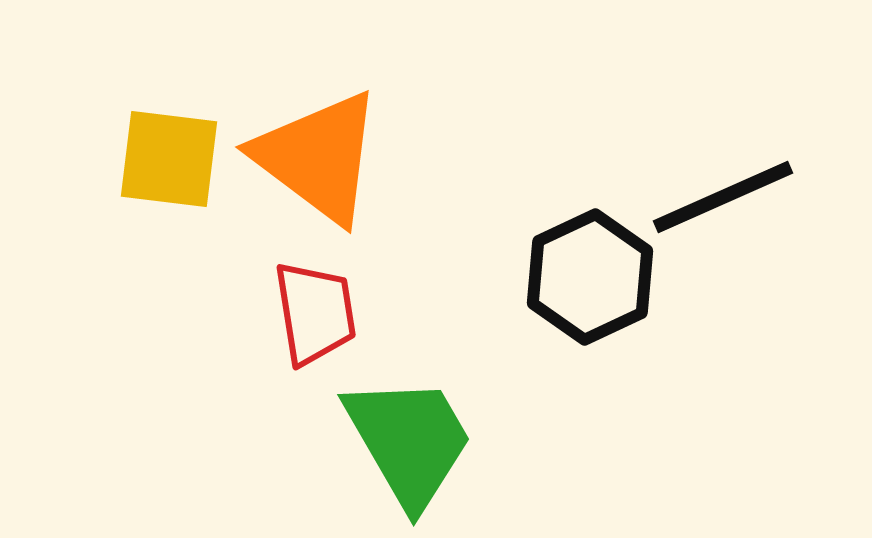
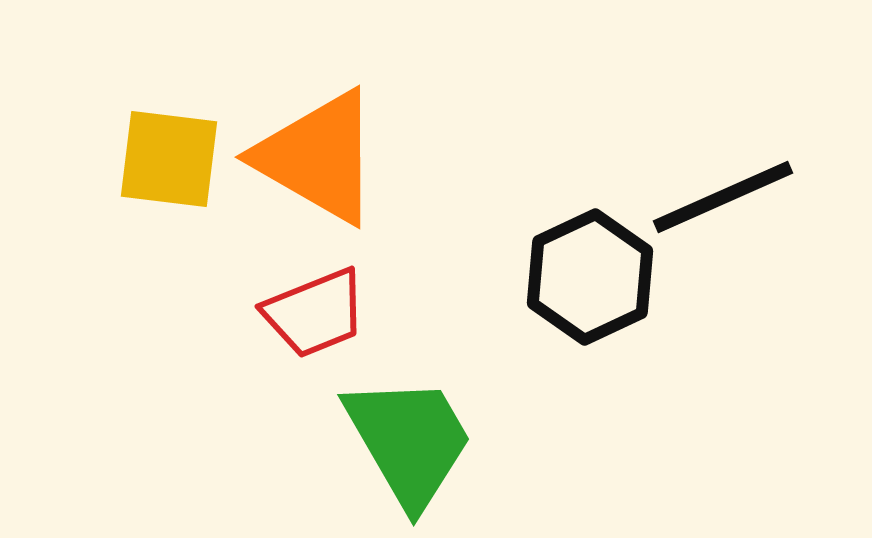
orange triangle: rotated 7 degrees counterclockwise
red trapezoid: rotated 77 degrees clockwise
